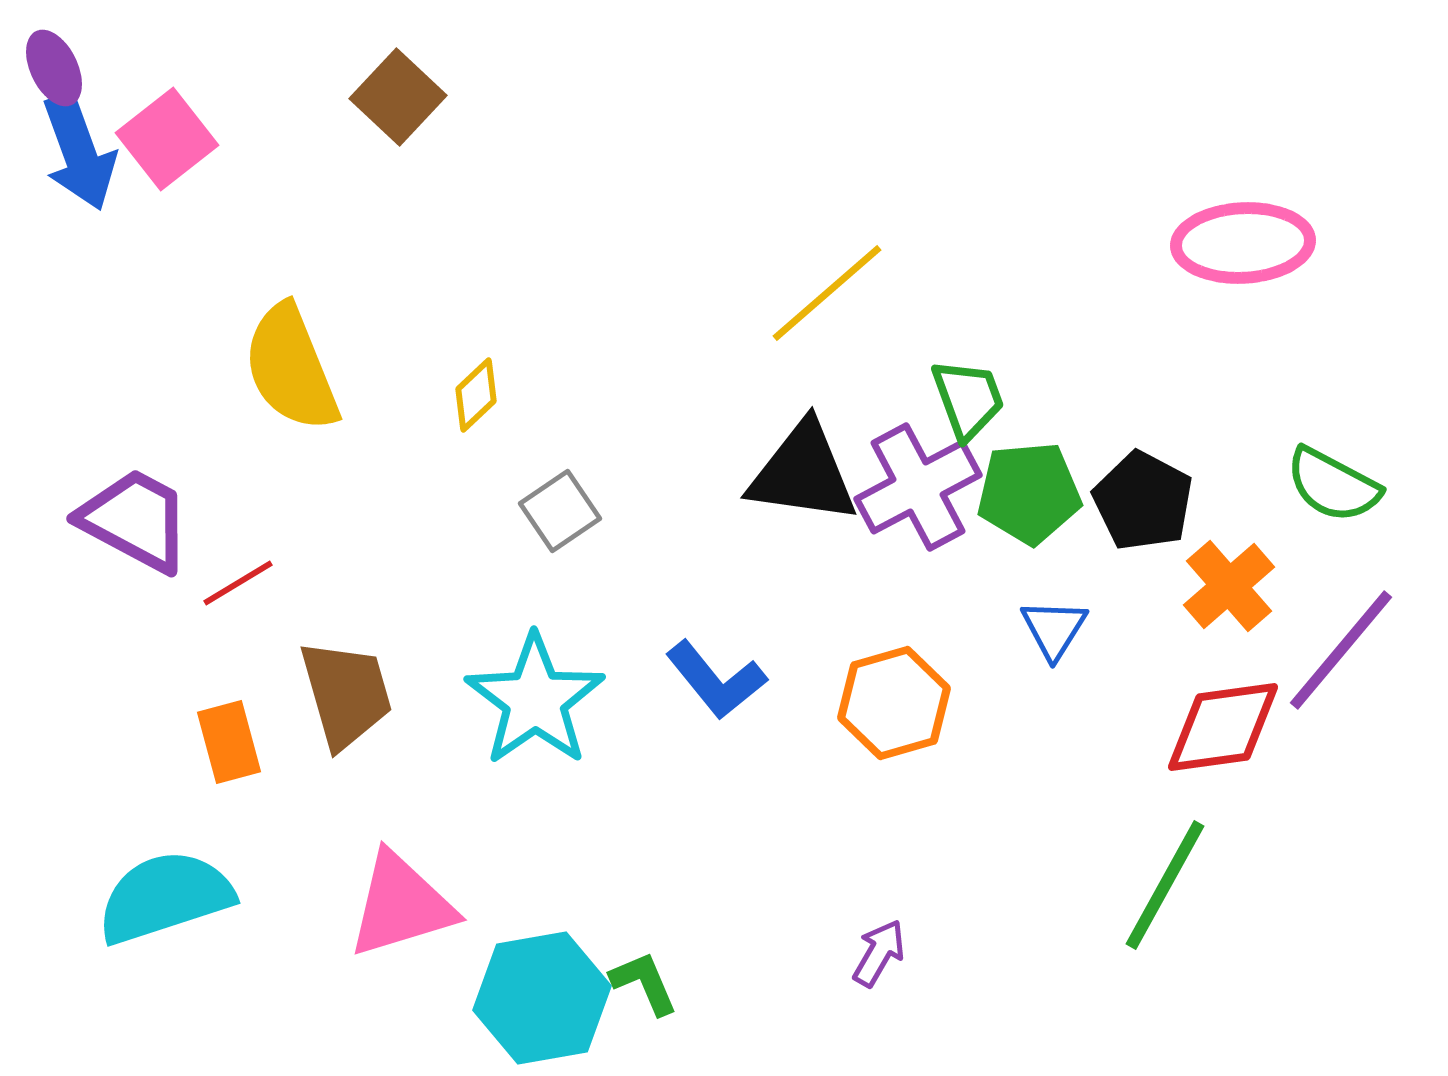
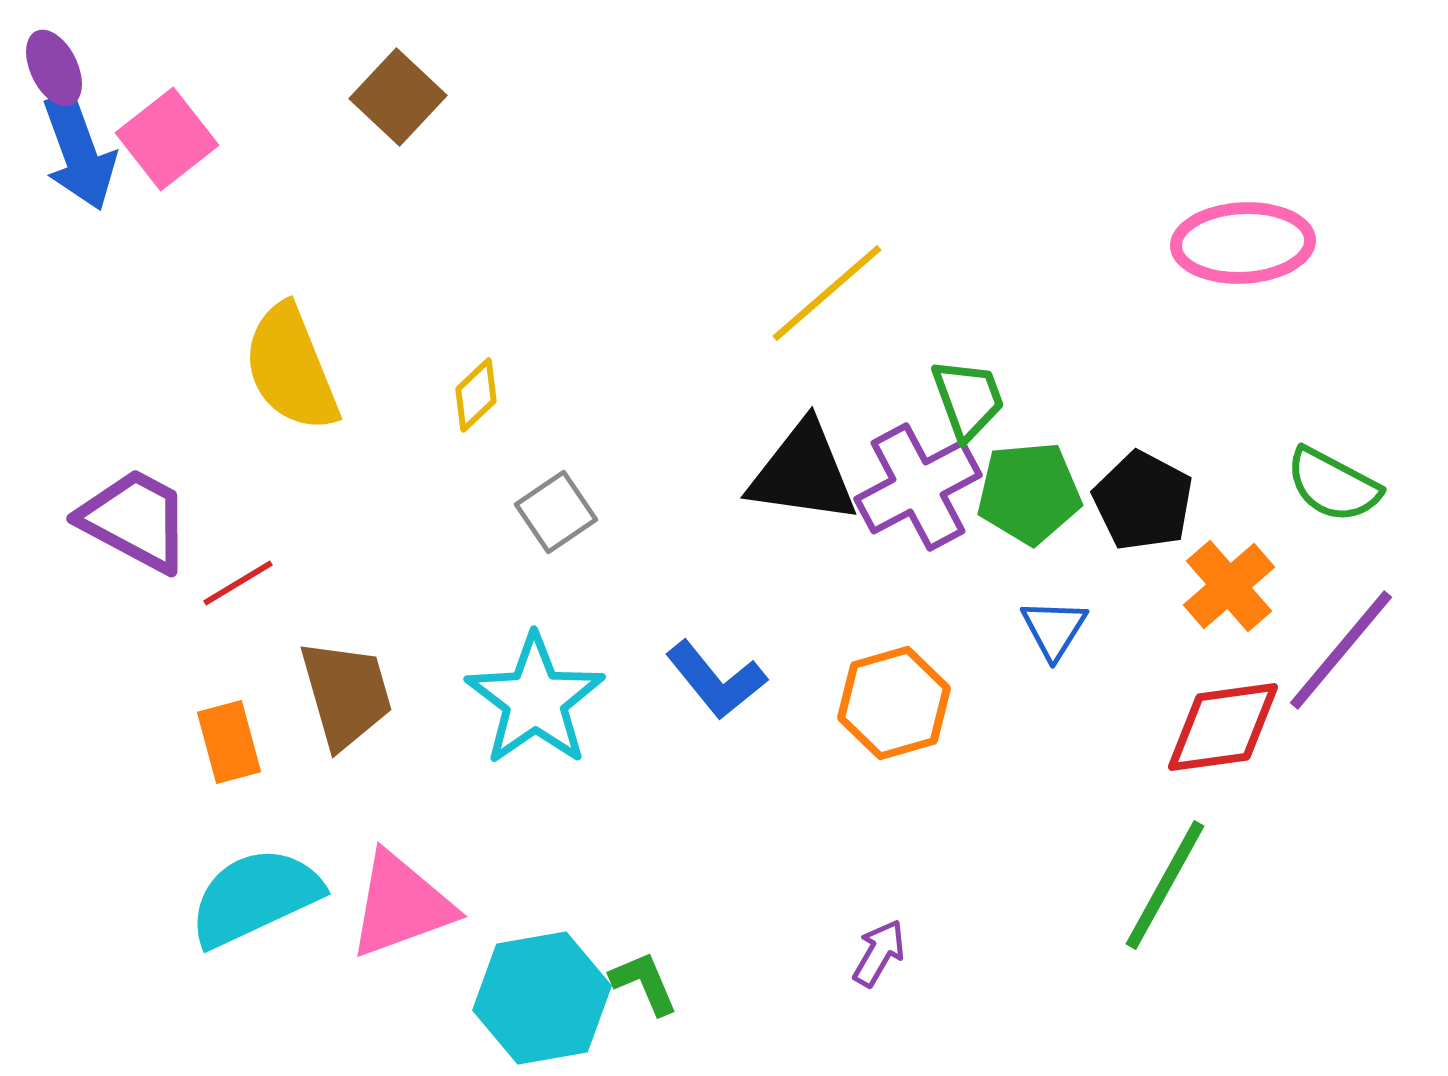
gray square: moved 4 px left, 1 px down
cyan semicircle: moved 90 px right; rotated 7 degrees counterclockwise
pink triangle: rotated 3 degrees counterclockwise
